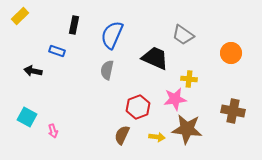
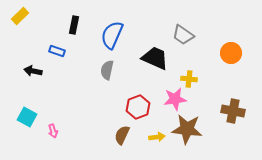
yellow arrow: rotated 14 degrees counterclockwise
